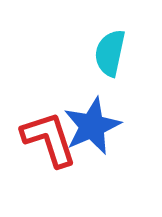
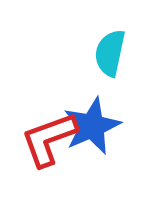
red L-shape: rotated 92 degrees counterclockwise
